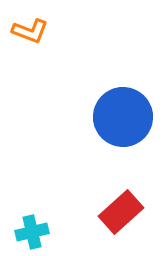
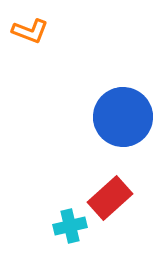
red rectangle: moved 11 px left, 14 px up
cyan cross: moved 38 px right, 6 px up
